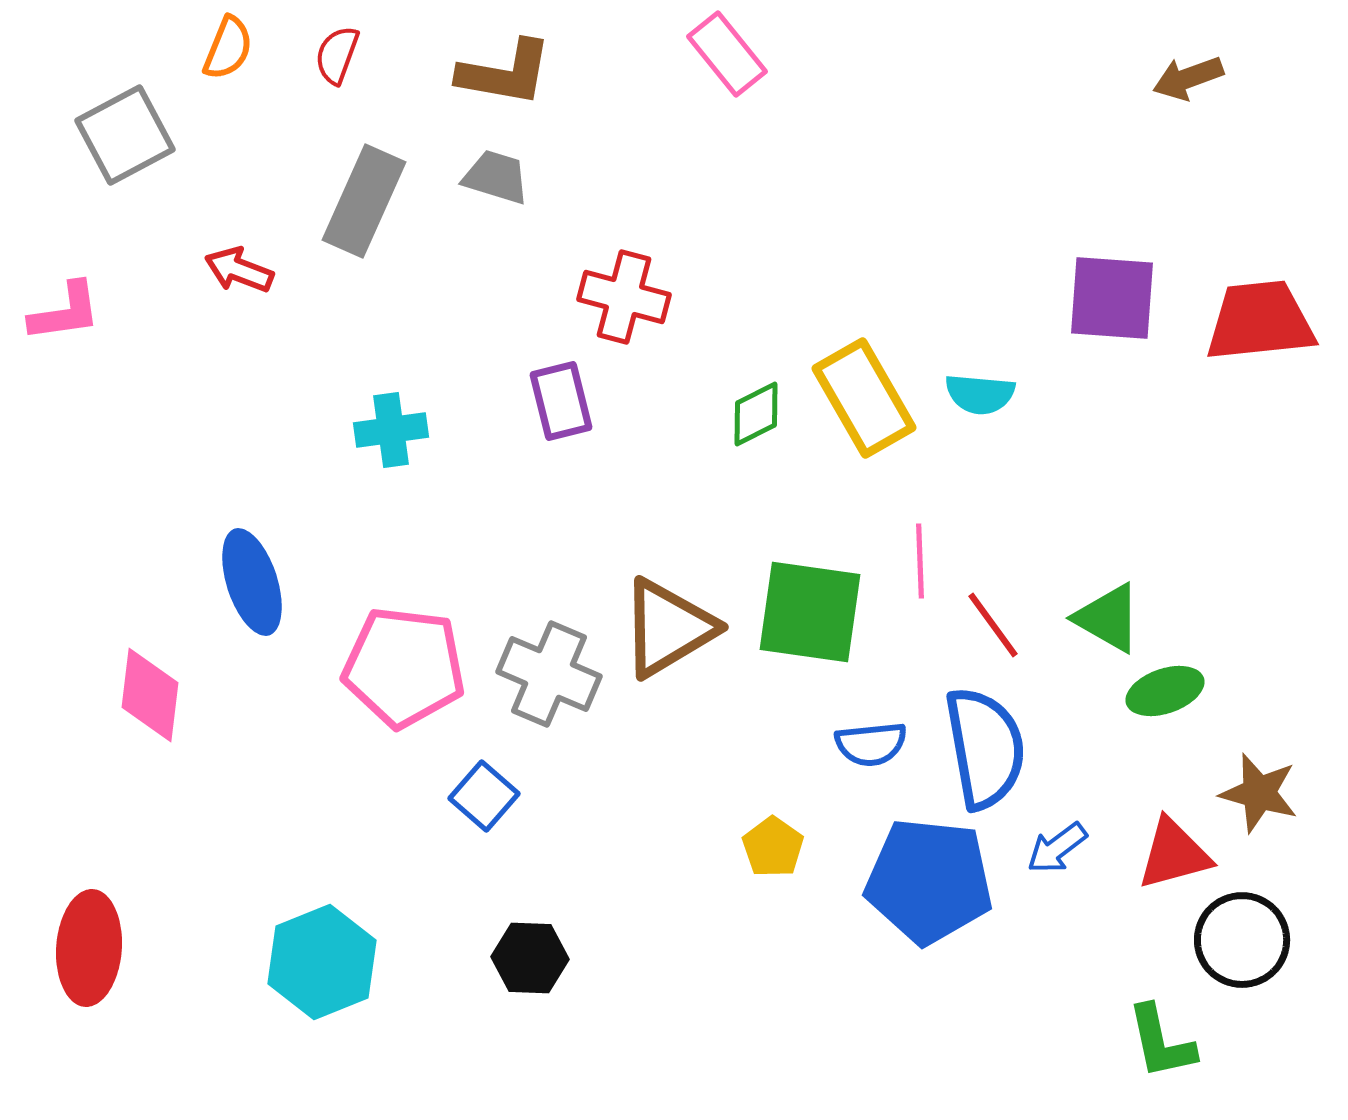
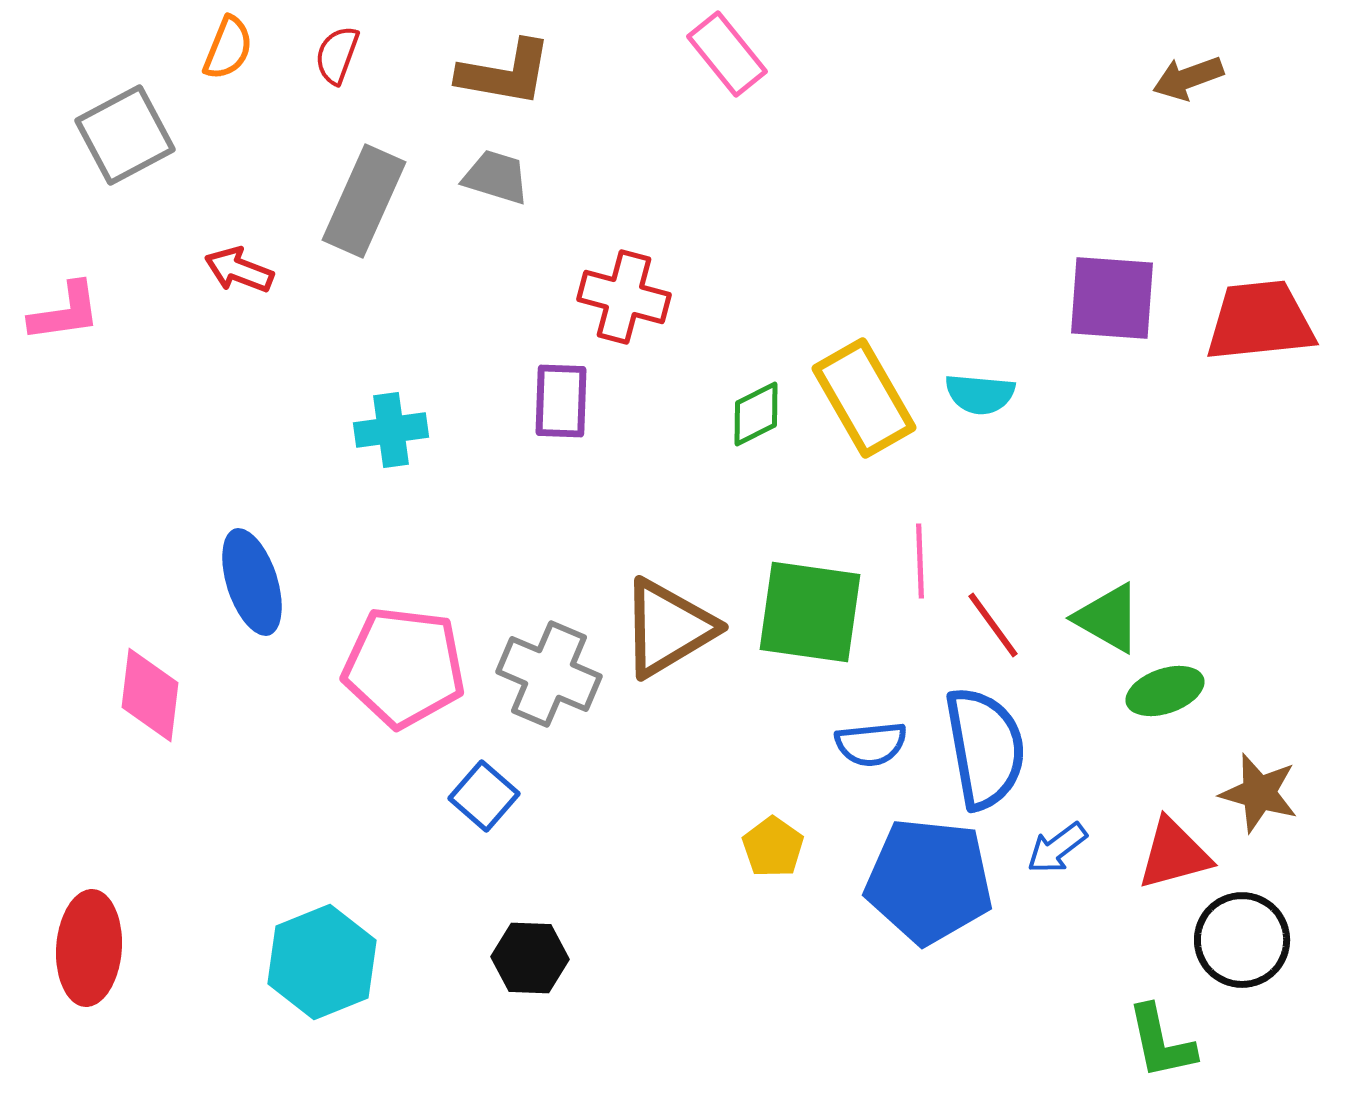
purple rectangle at (561, 401): rotated 16 degrees clockwise
